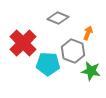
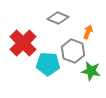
orange arrow: moved 1 px up
